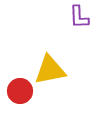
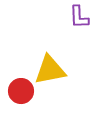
red circle: moved 1 px right
